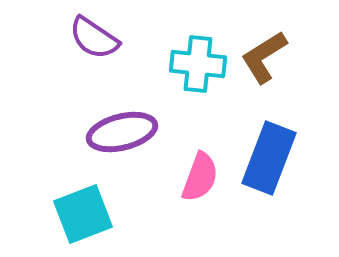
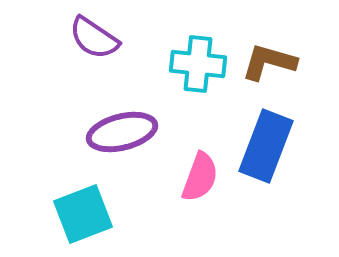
brown L-shape: moved 5 px right, 5 px down; rotated 48 degrees clockwise
blue rectangle: moved 3 px left, 12 px up
